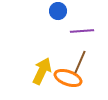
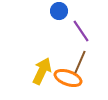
blue circle: moved 1 px right
purple line: moved 1 px left; rotated 60 degrees clockwise
